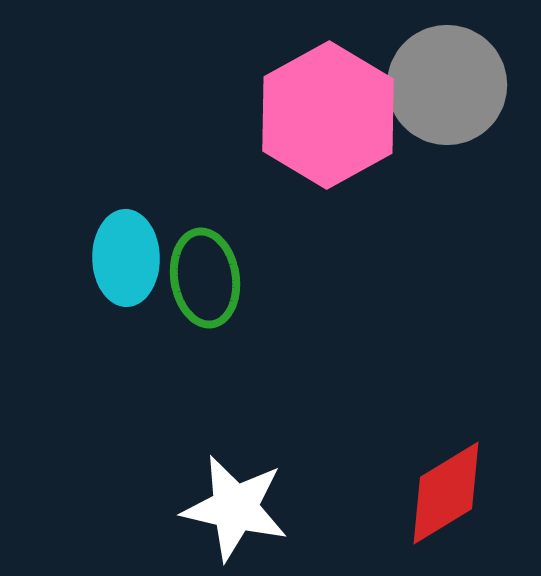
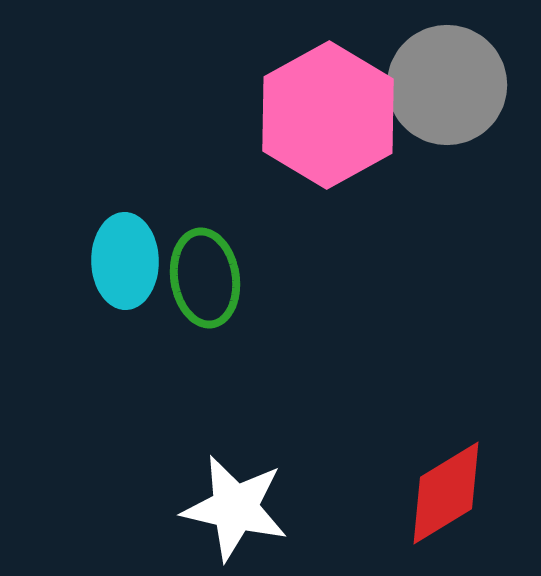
cyan ellipse: moved 1 px left, 3 px down
